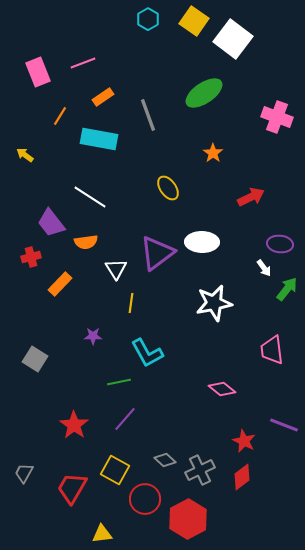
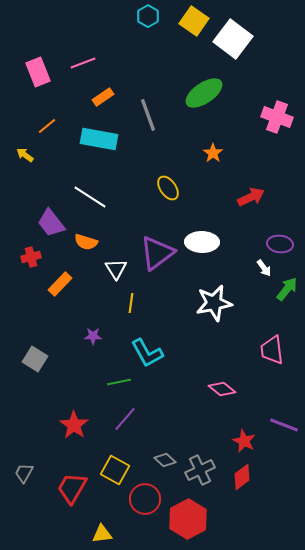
cyan hexagon at (148, 19): moved 3 px up
orange line at (60, 116): moved 13 px left, 10 px down; rotated 18 degrees clockwise
orange semicircle at (86, 242): rotated 25 degrees clockwise
